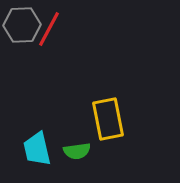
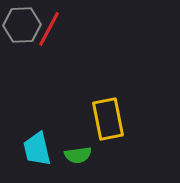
green semicircle: moved 1 px right, 4 px down
